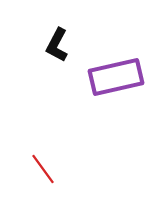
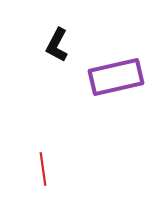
red line: rotated 28 degrees clockwise
